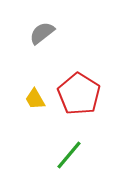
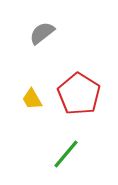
yellow trapezoid: moved 3 px left
green line: moved 3 px left, 1 px up
